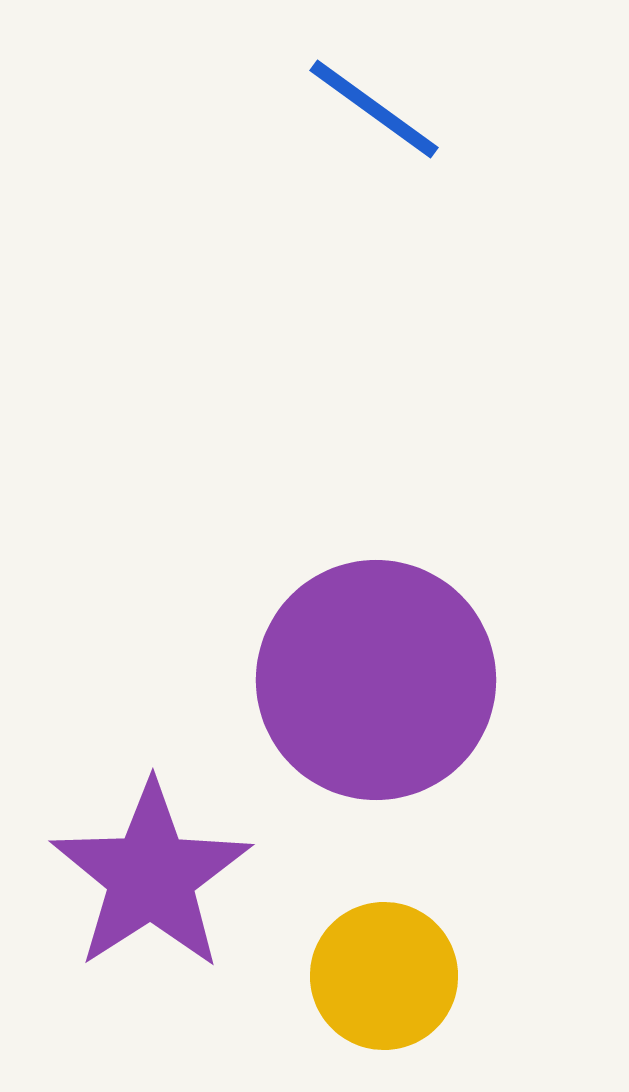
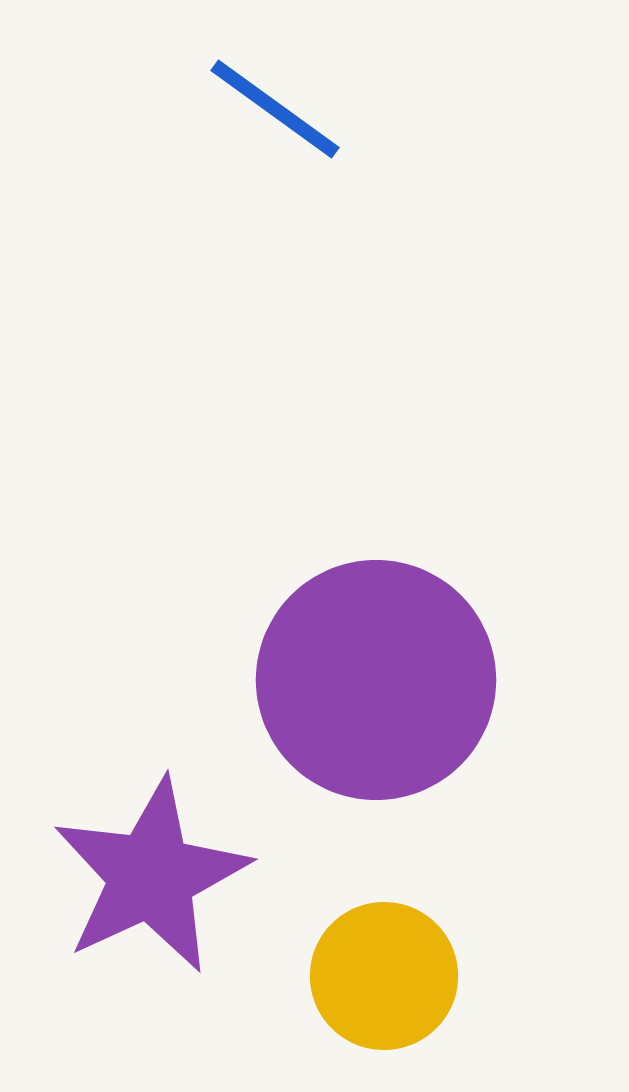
blue line: moved 99 px left
purple star: rotated 8 degrees clockwise
